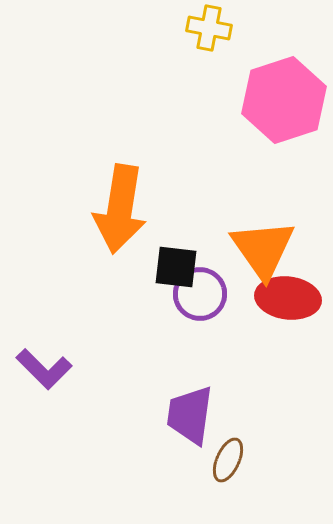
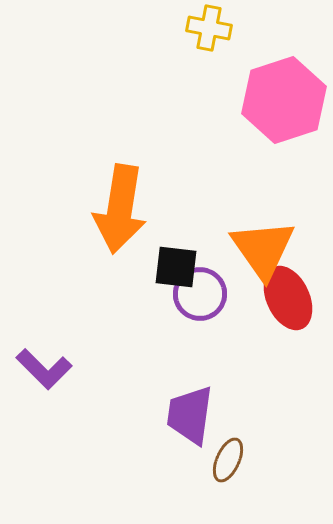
red ellipse: rotated 58 degrees clockwise
